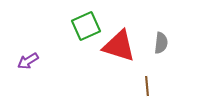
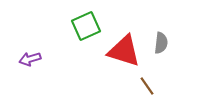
red triangle: moved 5 px right, 5 px down
purple arrow: moved 2 px right, 2 px up; rotated 15 degrees clockwise
brown line: rotated 30 degrees counterclockwise
